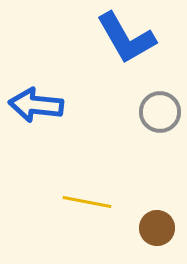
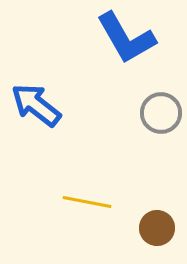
blue arrow: rotated 32 degrees clockwise
gray circle: moved 1 px right, 1 px down
